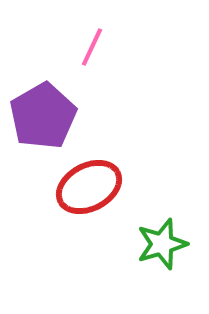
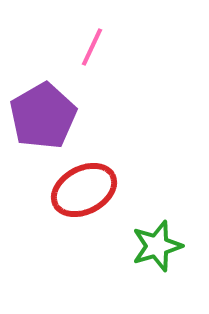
red ellipse: moved 5 px left, 3 px down
green star: moved 5 px left, 2 px down
